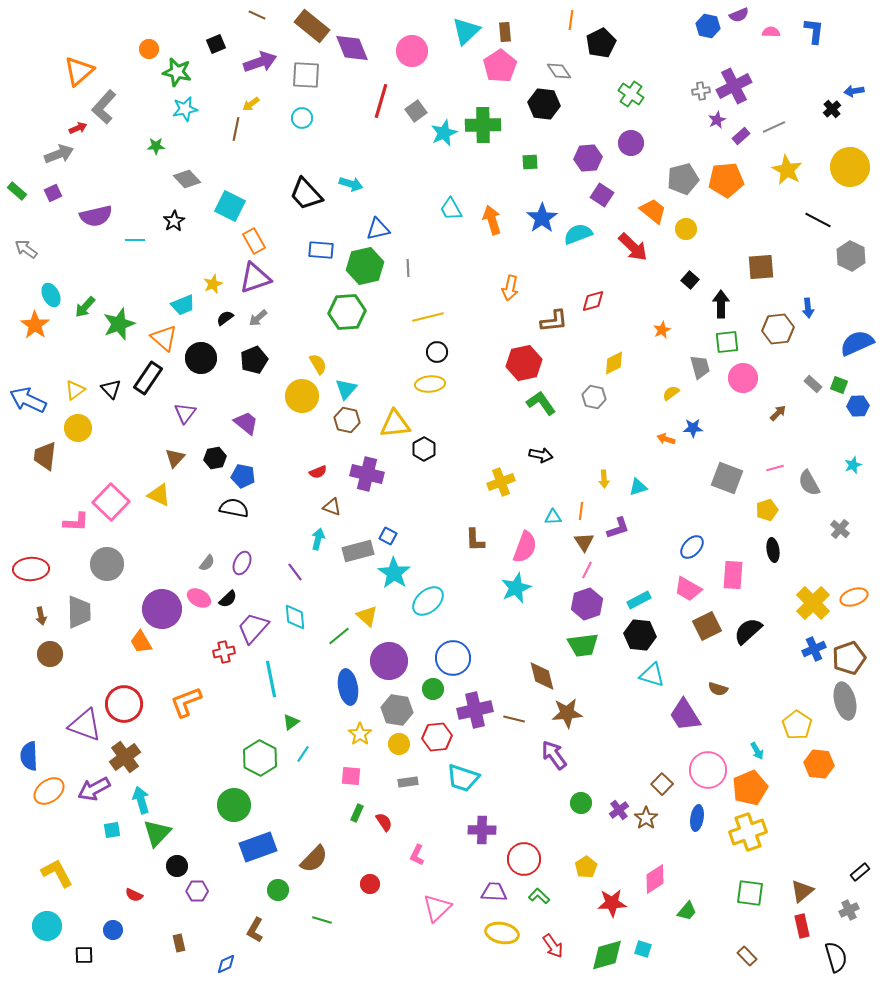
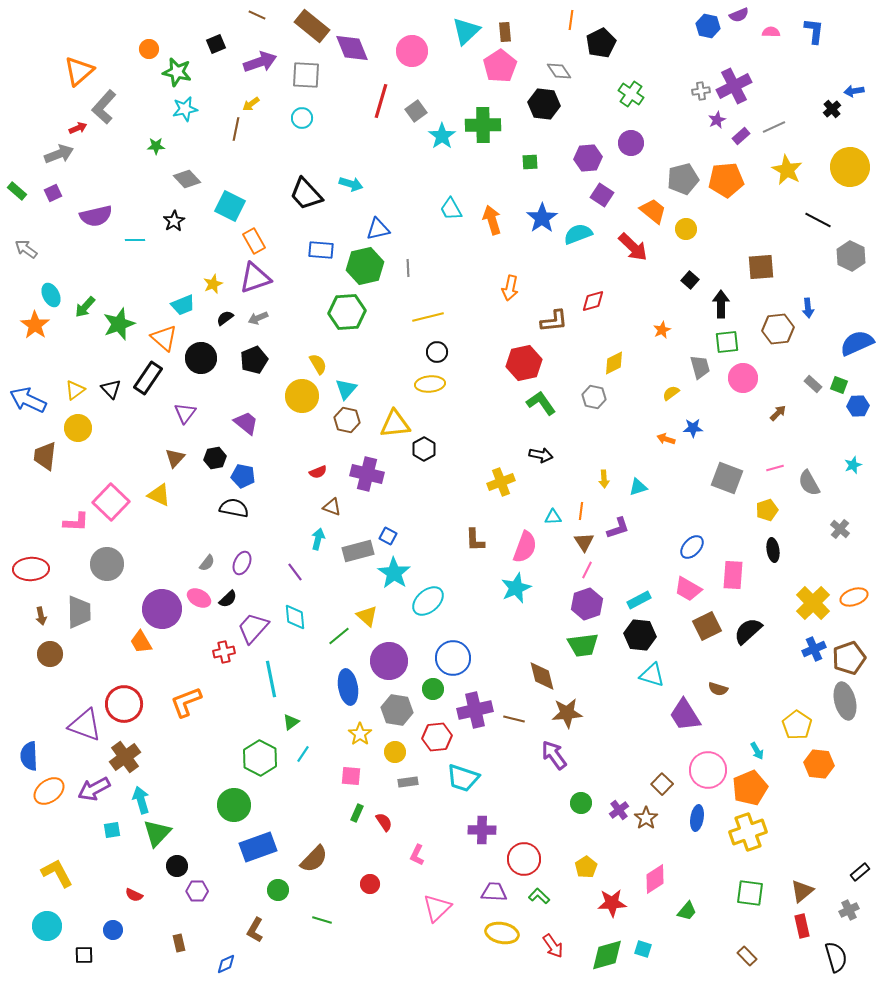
cyan star at (444, 133): moved 2 px left, 3 px down; rotated 12 degrees counterclockwise
gray arrow at (258, 318): rotated 18 degrees clockwise
yellow circle at (399, 744): moved 4 px left, 8 px down
